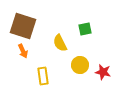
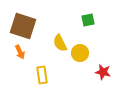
green square: moved 3 px right, 9 px up
orange arrow: moved 3 px left, 1 px down
yellow circle: moved 12 px up
yellow rectangle: moved 1 px left, 1 px up
